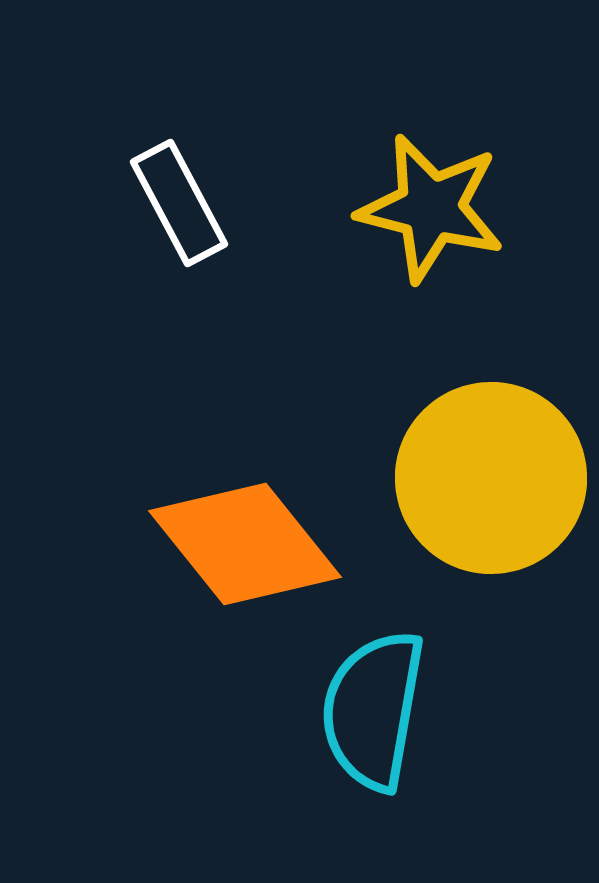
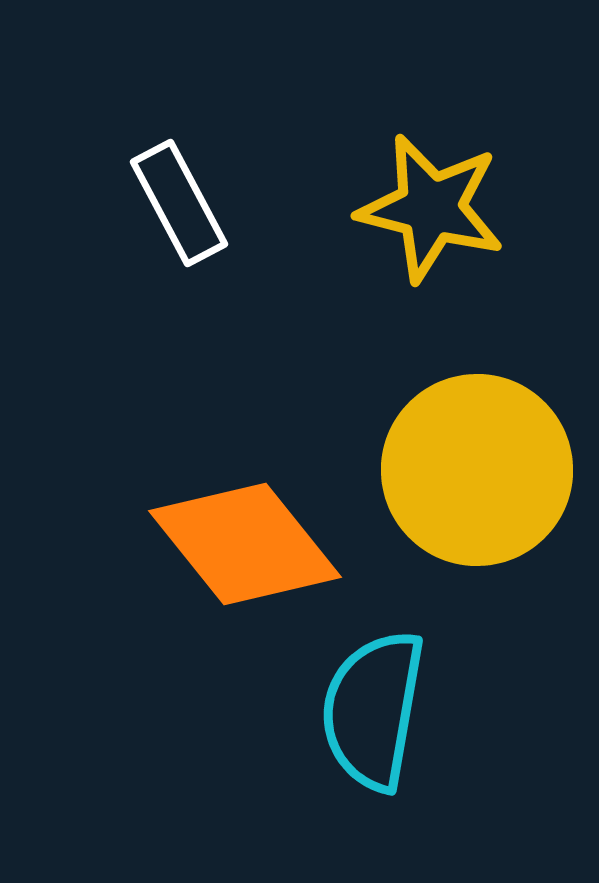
yellow circle: moved 14 px left, 8 px up
